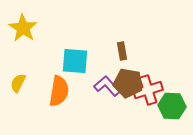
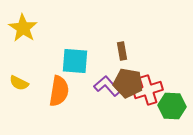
yellow semicircle: moved 1 px right; rotated 90 degrees counterclockwise
